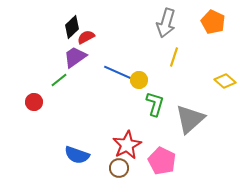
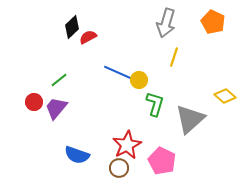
red semicircle: moved 2 px right
purple trapezoid: moved 19 px left, 51 px down; rotated 15 degrees counterclockwise
yellow diamond: moved 15 px down
